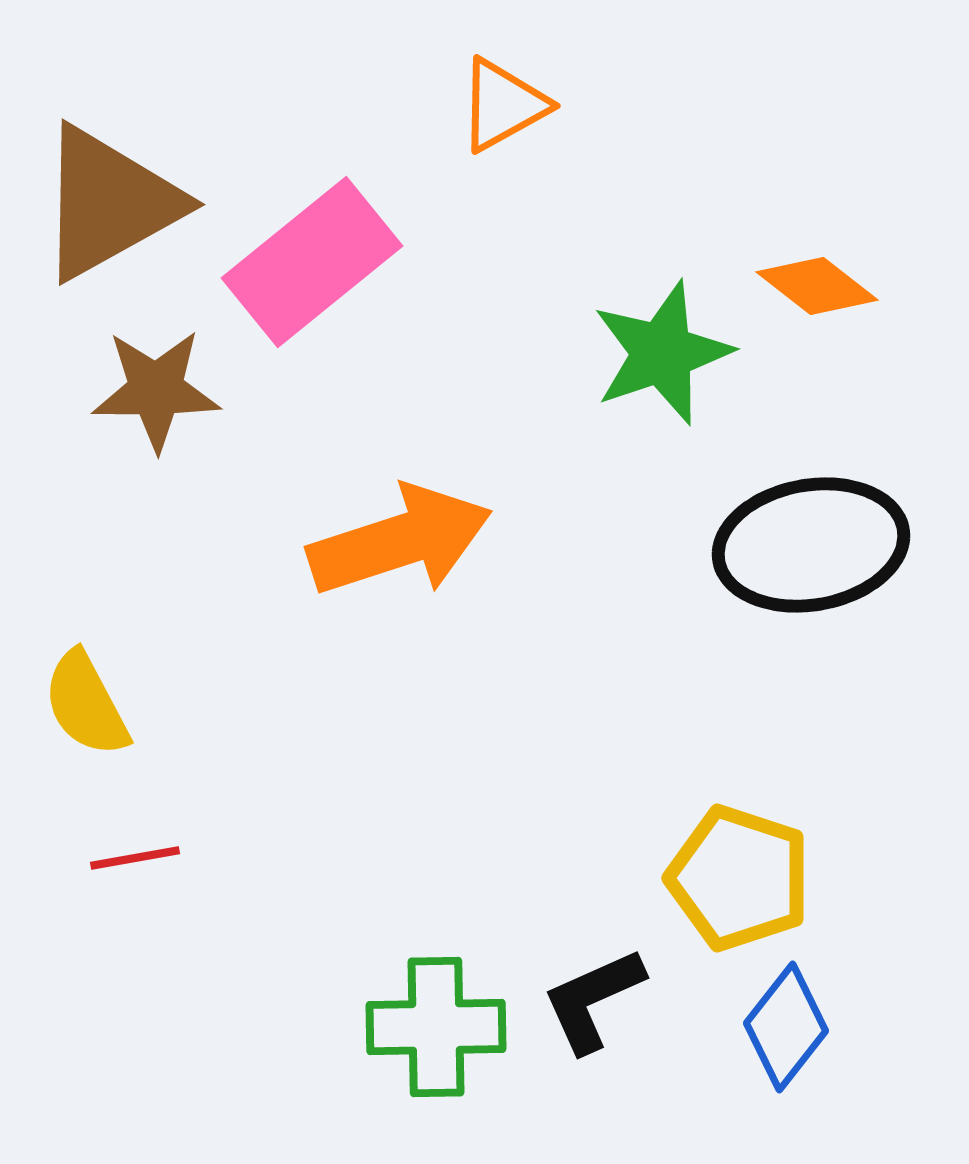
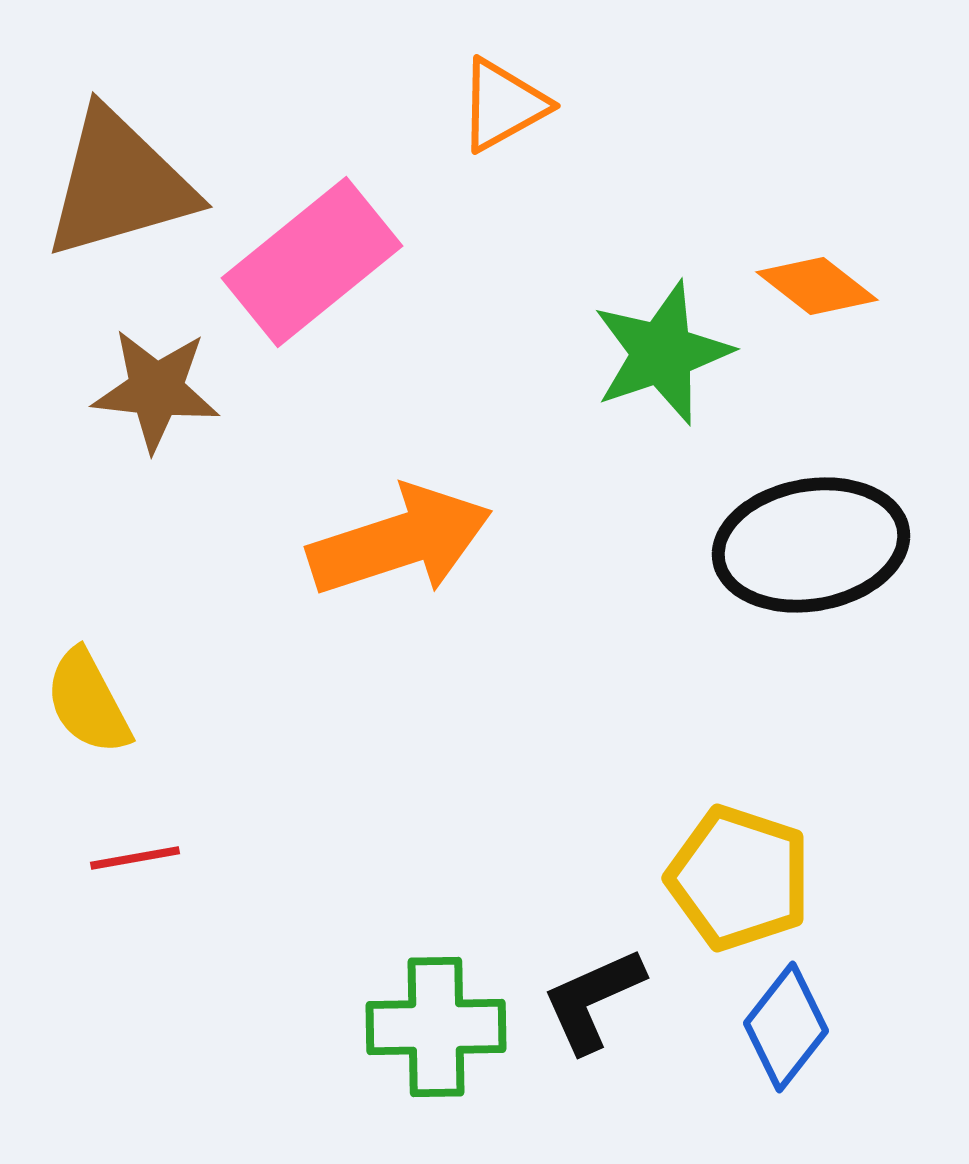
brown triangle: moved 10 px right, 19 px up; rotated 13 degrees clockwise
brown star: rotated 6 degrees clockwise
yellow semicircle: moved 2 px right, 2 px up
